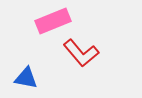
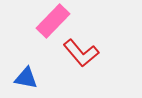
pink rectangle: rotated 24 degrees counterclockwise
